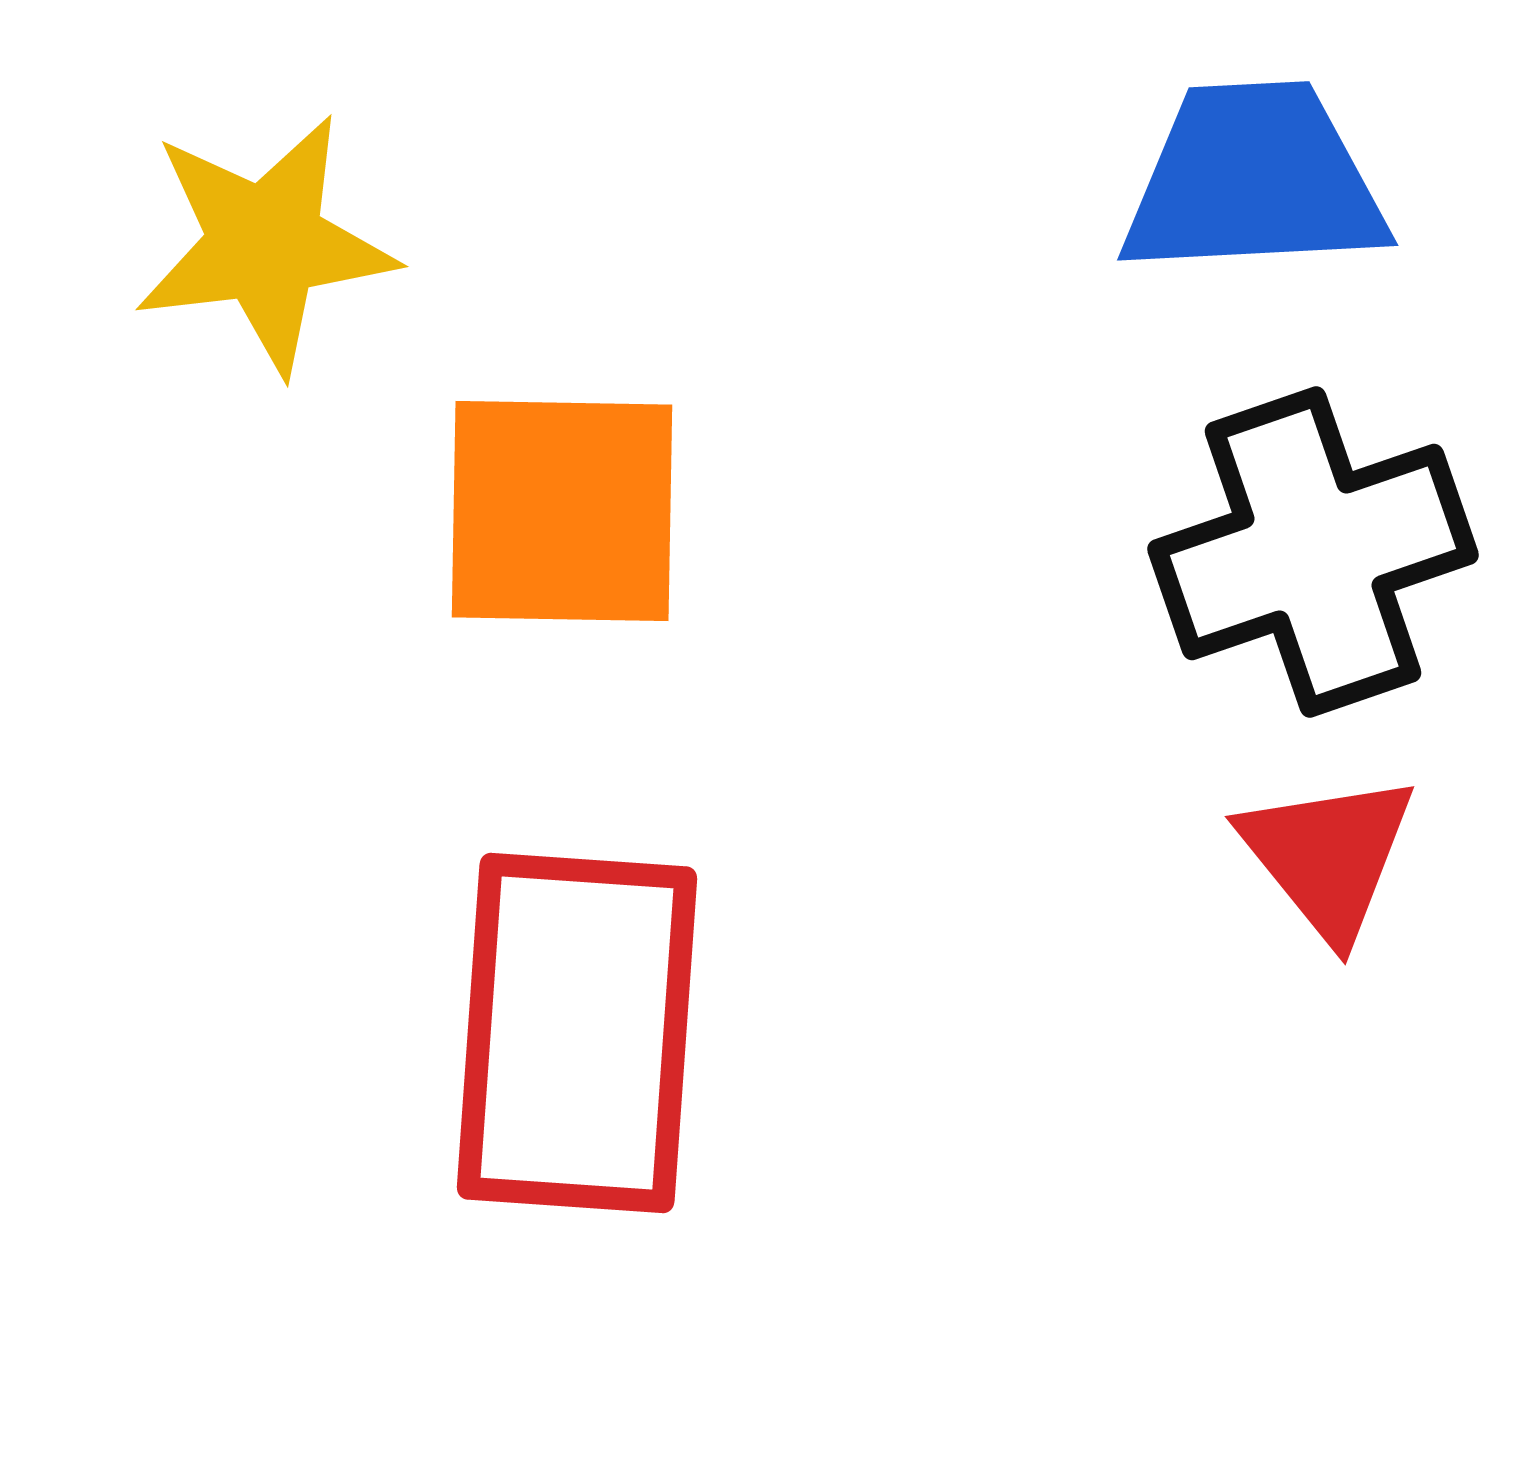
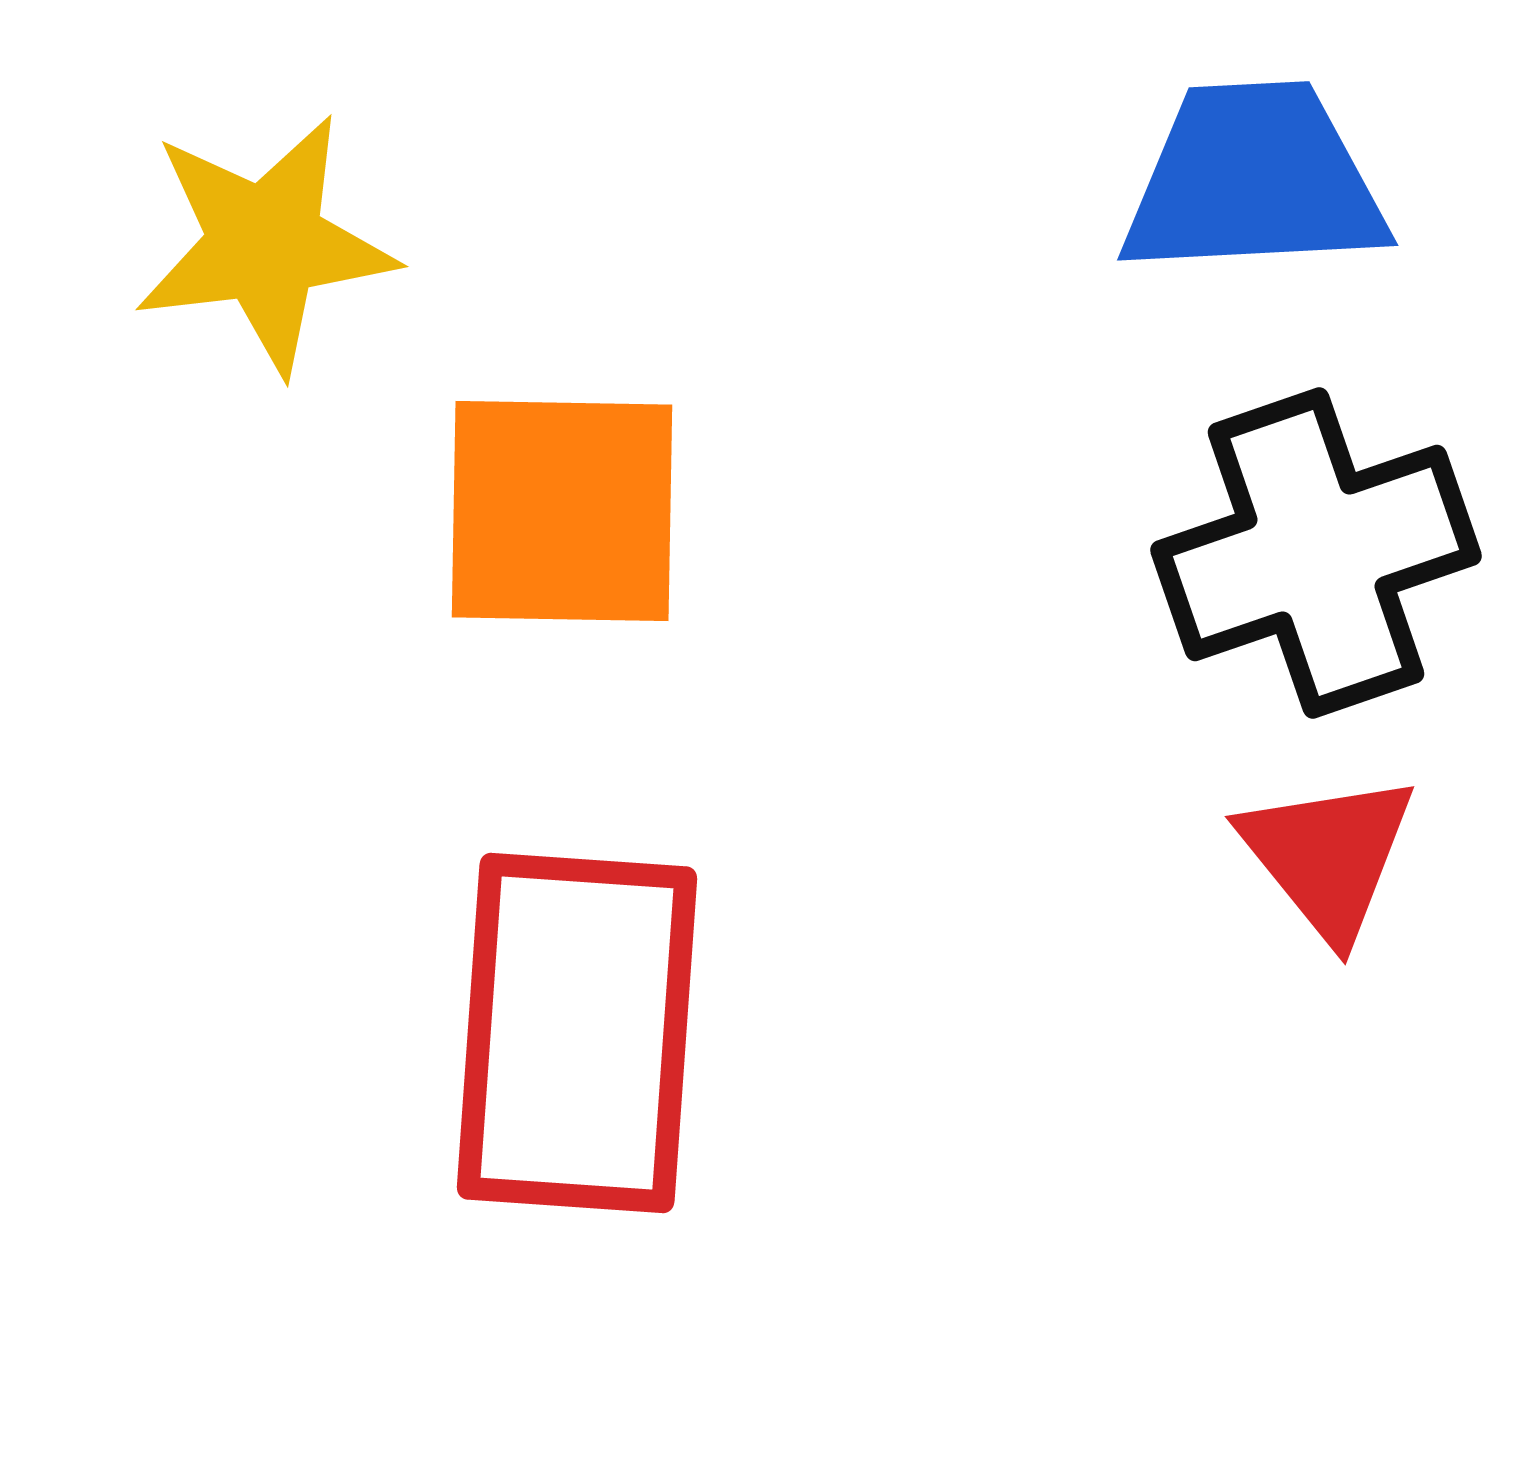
black cross: moved 3 px right, 1 px down
